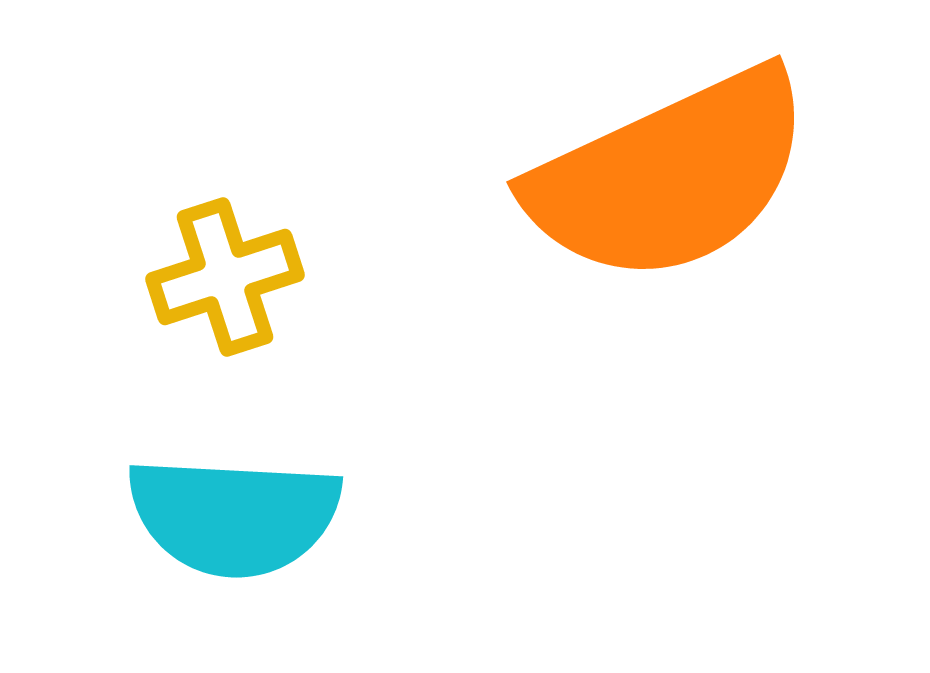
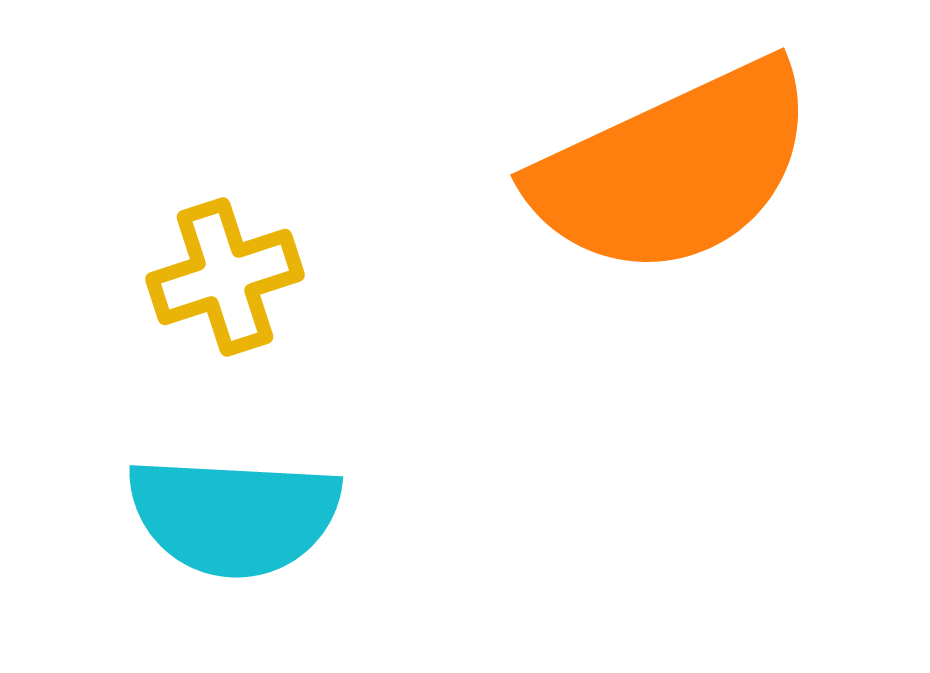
orange semicircle: moved 4 px right, 7 px up
